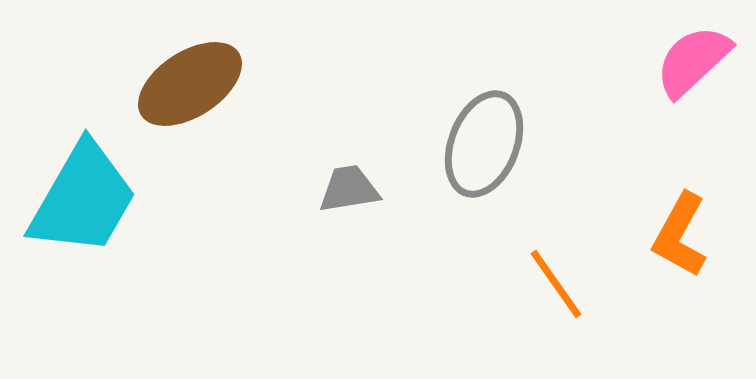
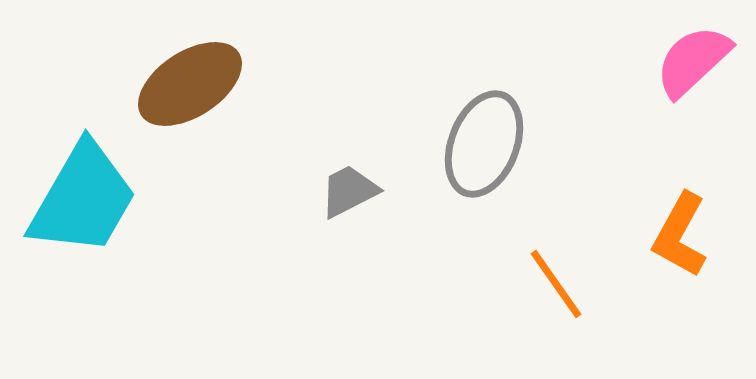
gray trapezoid: moved 2 px down; rotated 18 degrees counterclockwise
